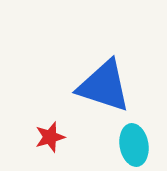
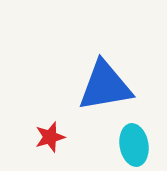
blue triangle: moved 1 px right; rotated 28 degrees counterclockwise
